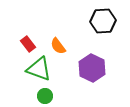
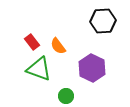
red rectangle: moved 4 px right, 2 px up
green circle: moved 21 px right
